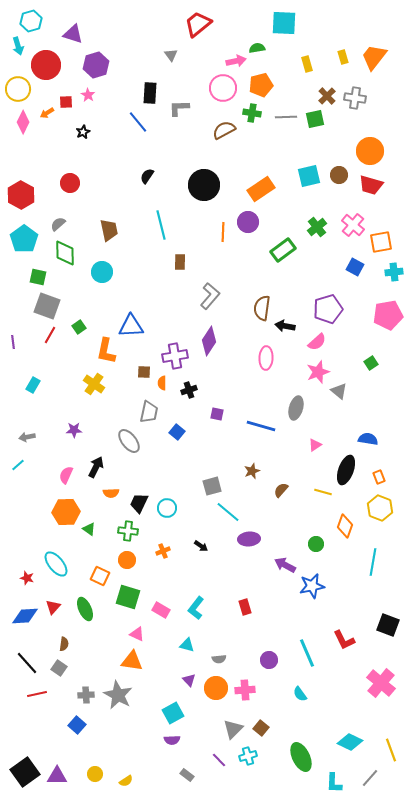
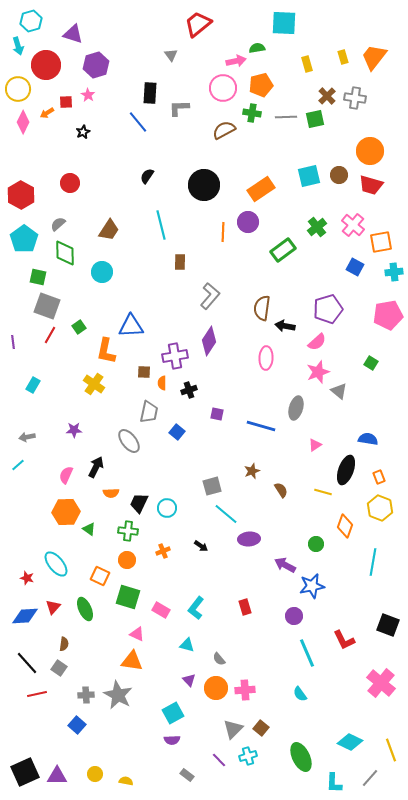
brown trapezoid at (109, 230): rotated 45 degrees clockwise
green square at (371, 363): rotated 24 degrees counterclockwise
brown semicircle at (281, 490): rotated 105 degrees clockwise
cyan line at (228, 512): moved 2 px left, 2 px down
gray semicircle at (219, 659): rotated 56 degrees clockwise
purple circle at (269, 660): moved 25 px right, 44 px up
black square at (25, 772): rotated 12 degrees clockwise
yellow semicircle at (126, 781): rotated 136 degrees counterclockwise
